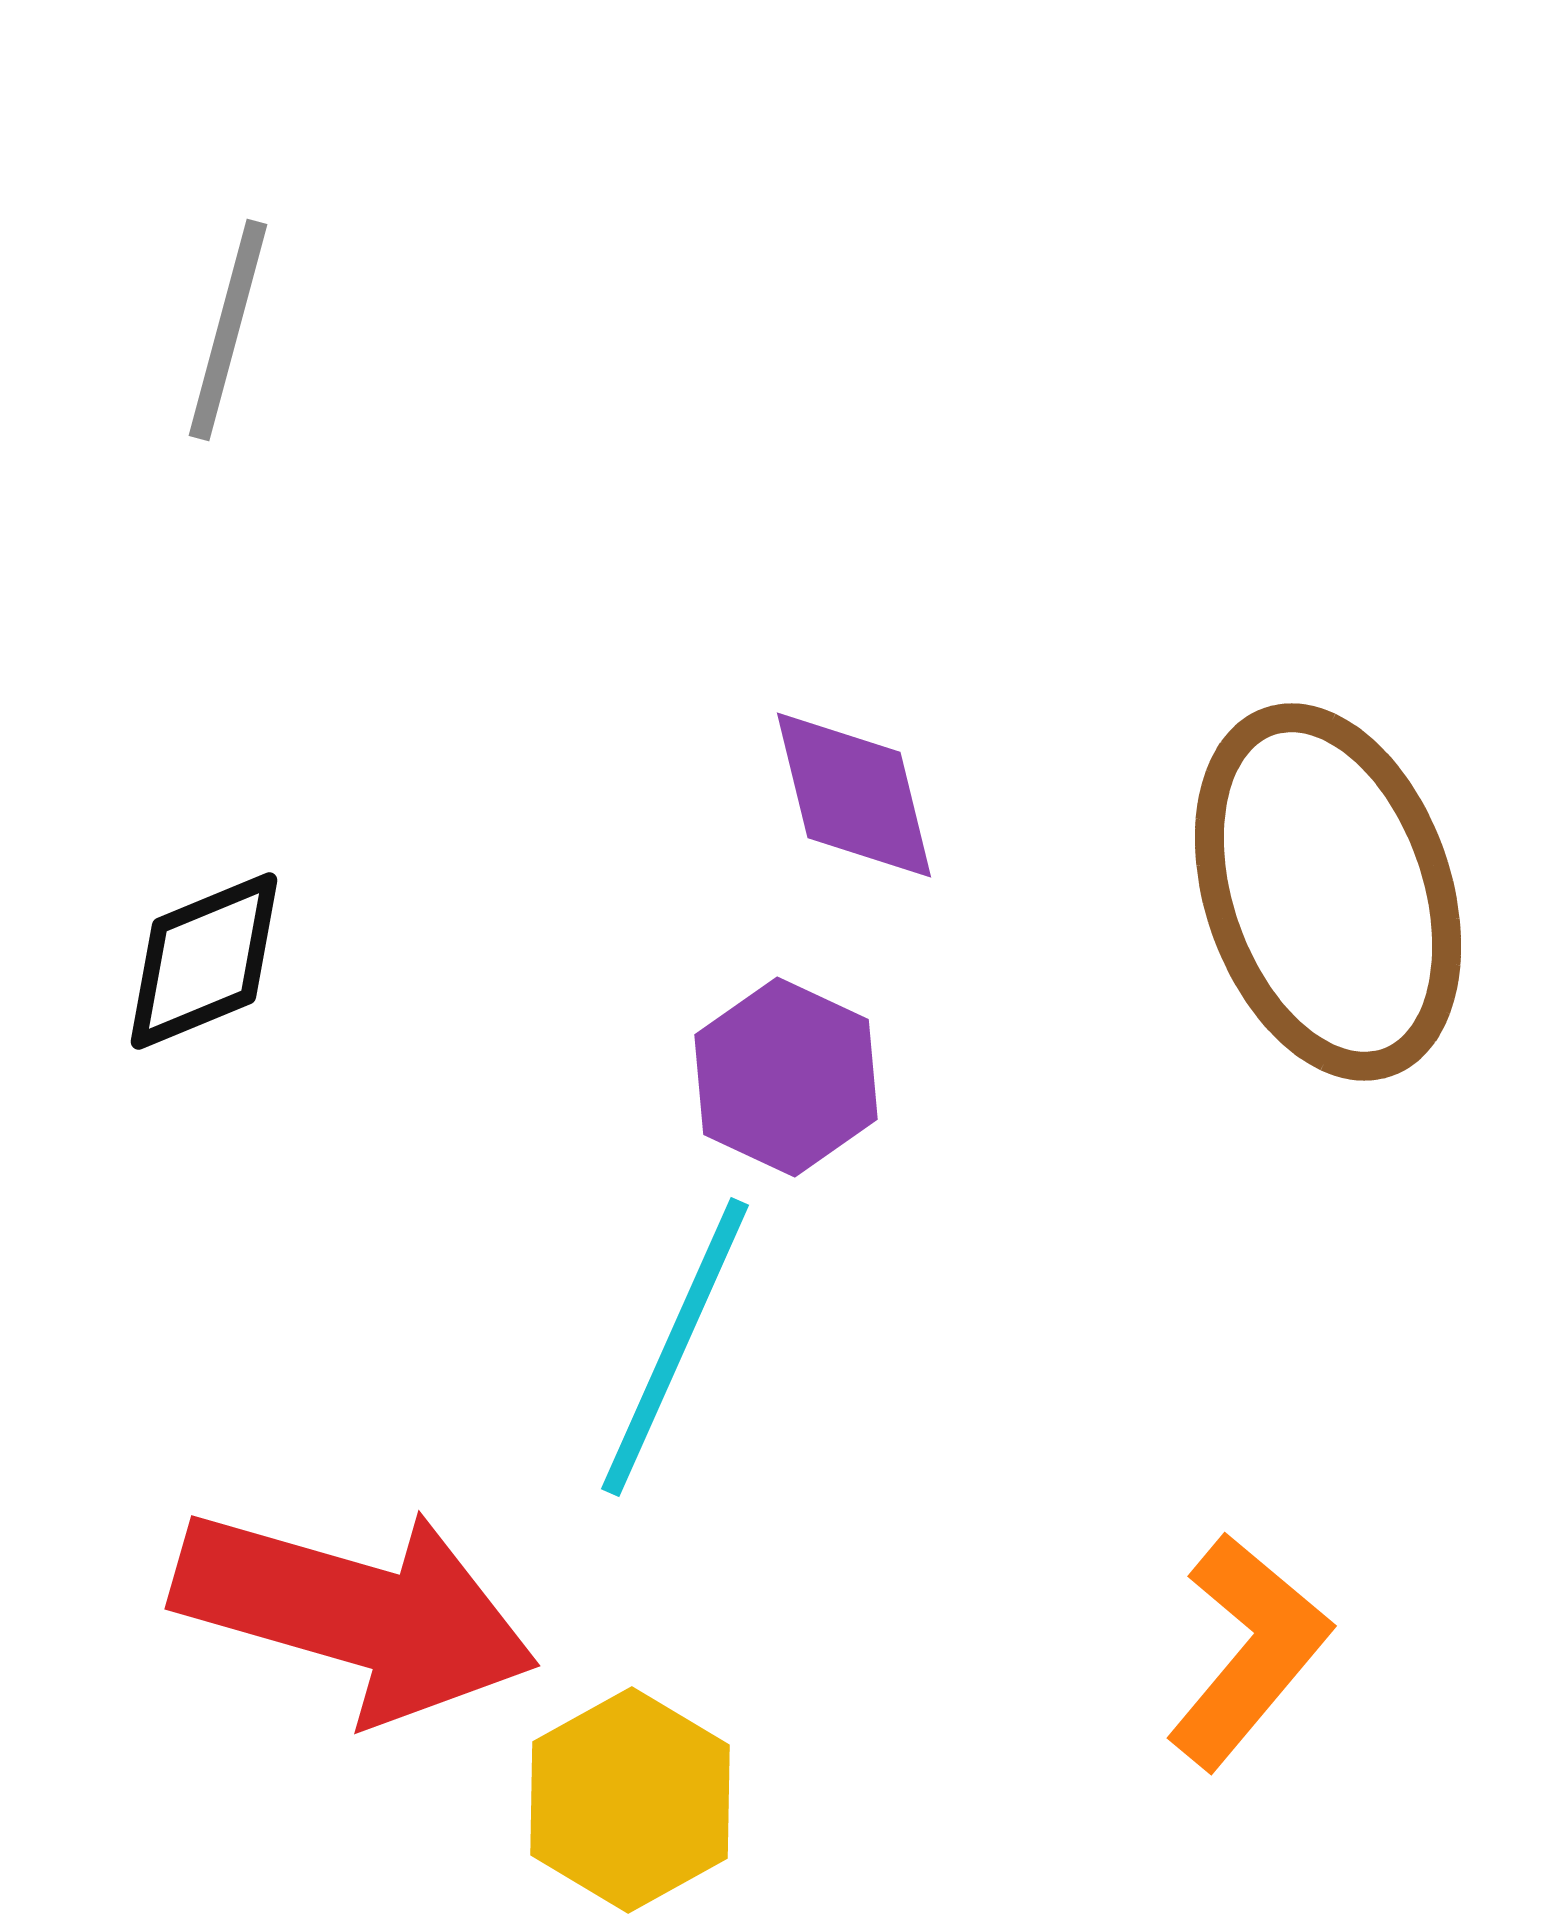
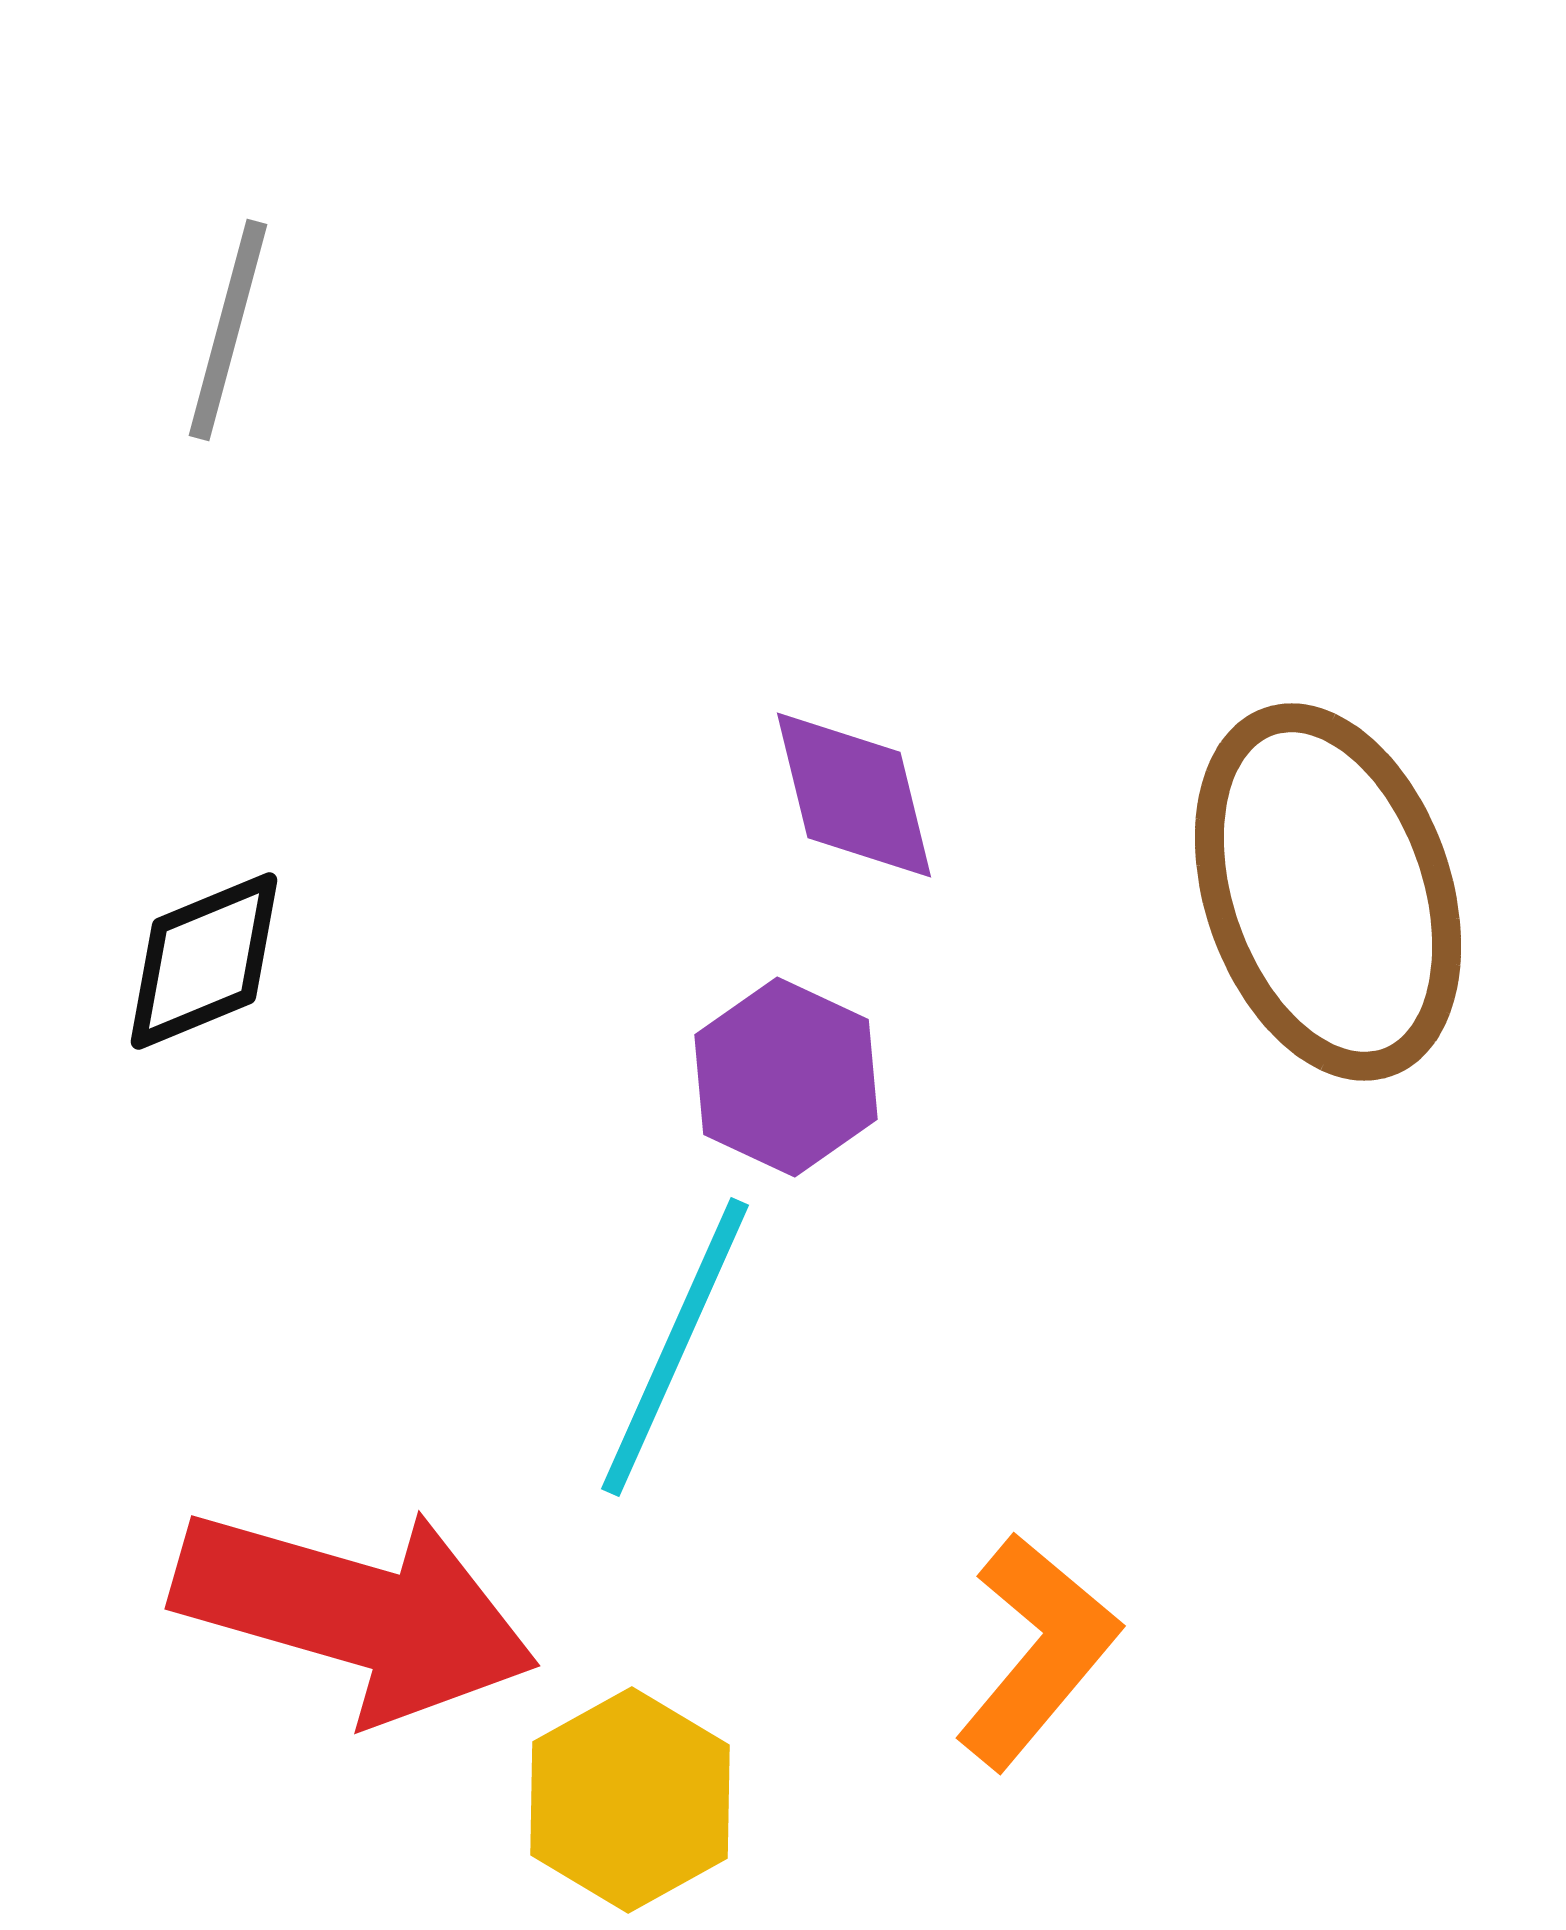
orange L-shape: moved 211 px left
